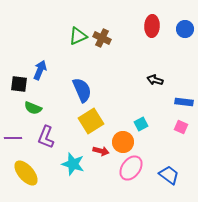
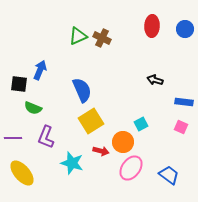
cyan star: moved 1 px left, 1 px up
yellow ellipse: moved 4 px left
